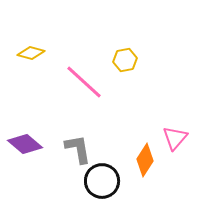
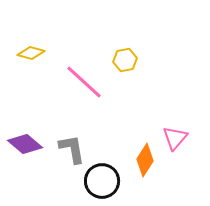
gray L-shape: moved 6 px left
